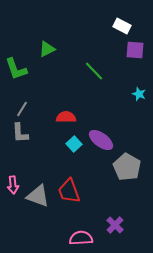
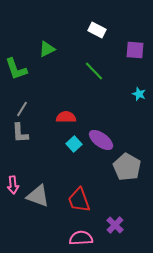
white rectangle: moved 25 px left, 4 px down
red trapezoid: moved 10 px right, 9 px down
